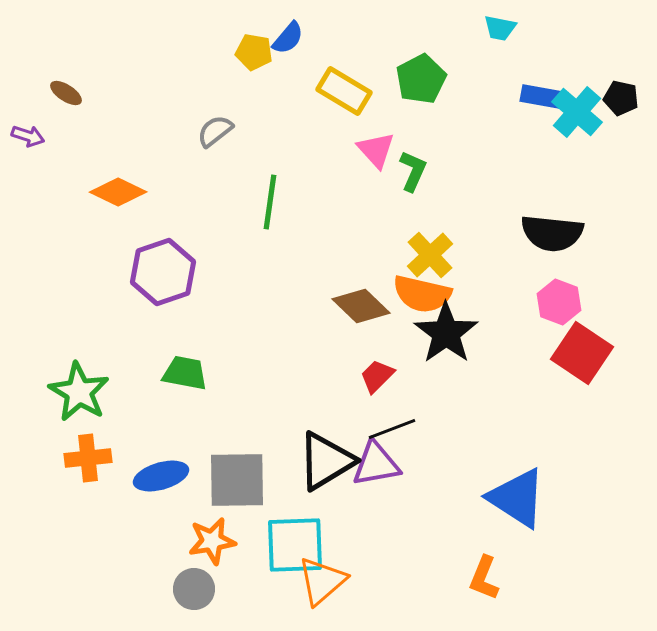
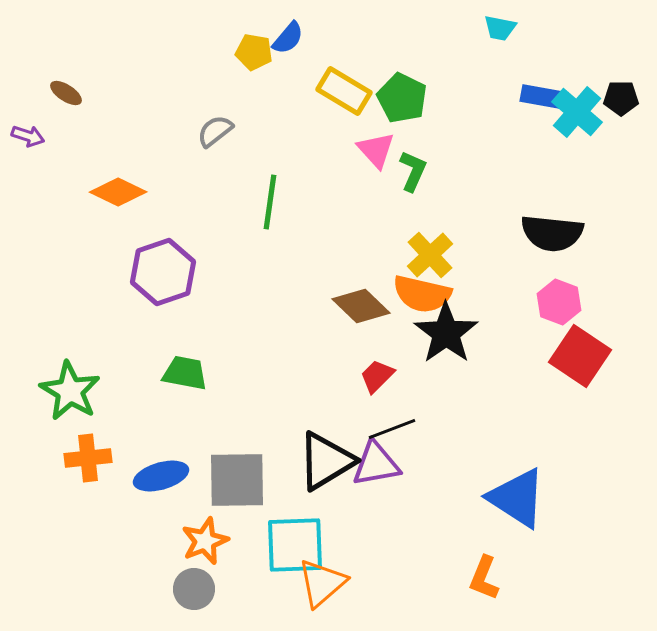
green pentagon: moved 19 px left, 19 px down; rotated 18 degrees counterclockwise
black pentagon: rotated 12 degrees counterclockwise
red square: moved 2 px left, 3 px down
green star: moved 9 px left, 1 px up
orange star: moved 7 px left; rotated 12 degrees counterclockwise
orange triangle: moved 2 px down
